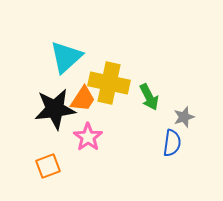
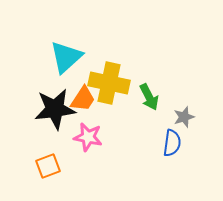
pink star: rotated 24 degrees counterclockwise
